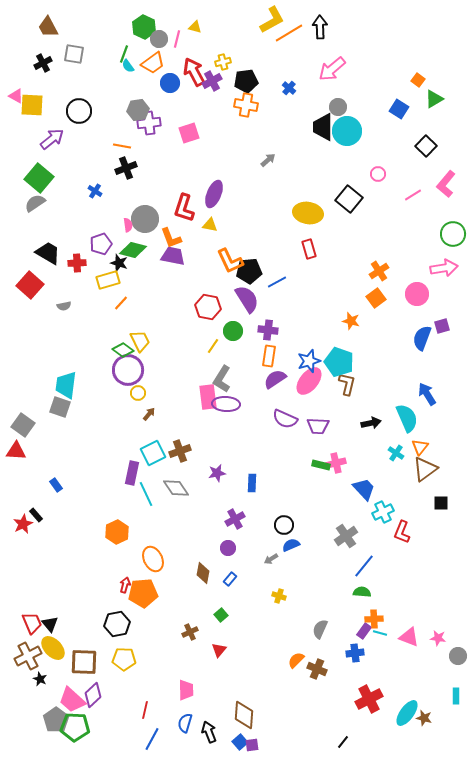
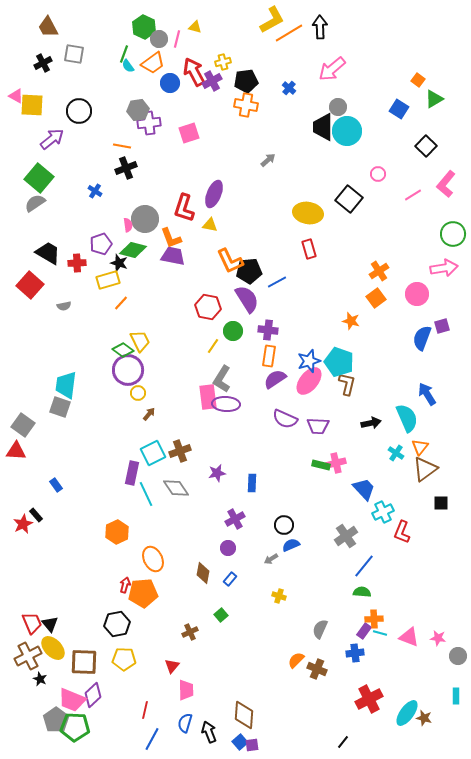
red triangle at (219, 650): moved 47 px left, 16 px down
pink trapezoid at (72, 700): rotated 20 degrees counterclockwise
